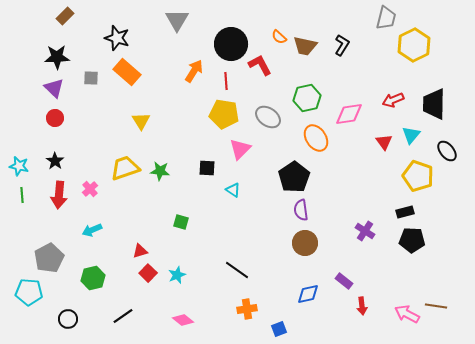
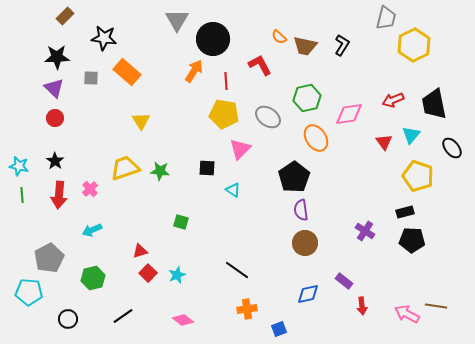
black star at (117, 38): moved 13 px left; rotated 10 degrees counterclockwise
black circle at (231, 44): moved 18 px left, 5 px up
black trapezoid at (434, 104): rotated 12 degrees counterclockwise
black ellipse at (447, 151): moved 5 px right, 3 px up
